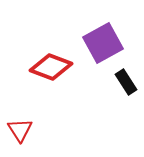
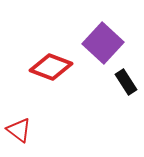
purple square: rotated 18 degrees counterclockwise
red triangle: moved 1 px left; rotated 20 degrees counterclockwise
